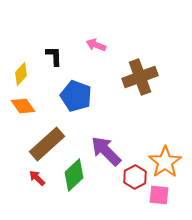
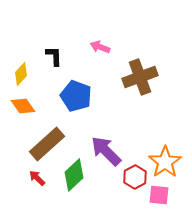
pink arrow: moved 4 px right, 2 px down
